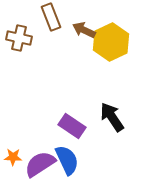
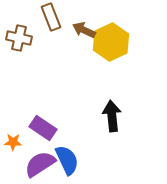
black arrow: moved 1 px up; rotated 28 degrees clockwise
purple rectangle: moved 29 px left, 2 px down
orange star: moved 15 px up
